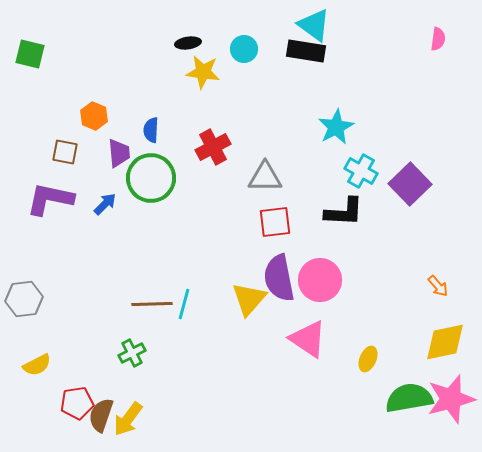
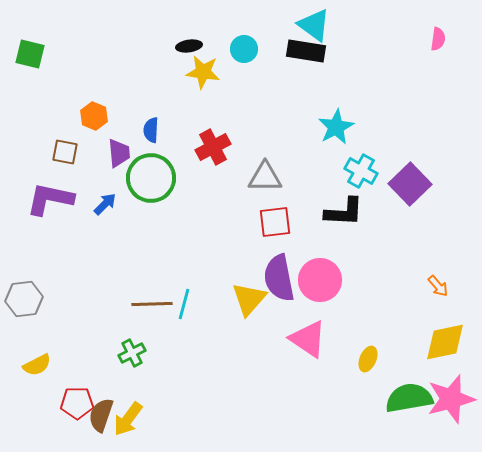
black ellipse: moved 1 px right, 3 px down
red pentagon: rotated 8 degrees clockwise
